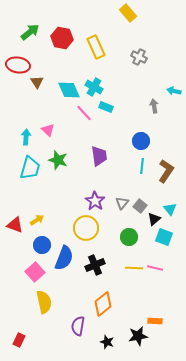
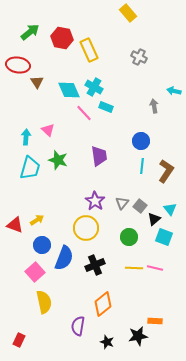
yellow rectangle at (96, 47): moved 7 px left, 3 px down
